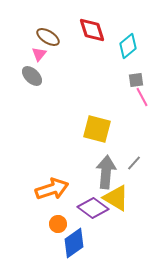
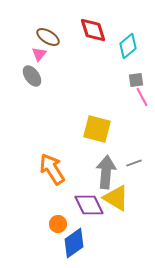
red diamond: moved 1 px right
gray ellipse: rotated 10 degrees clockwise
gray line: rotated 28 degrees clockwise
orange arrow: moved 20 px up; rotated 104 degrees counterclockwise
purple diamond: moved 4 px left, 3 px up; rotated 28 degrees clockwise
